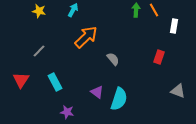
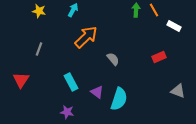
white rectangle: rotated 72 degrees counterclockwise
gray line: moved 2 px up; rotated 24 degrees counterclockwise
red rectangle: rotated 48 degrees clockwise
cyan rectangle: moved 16 px right
